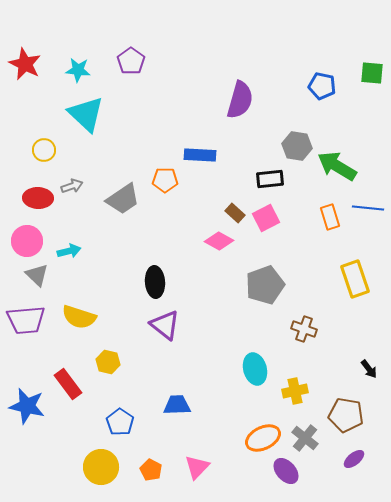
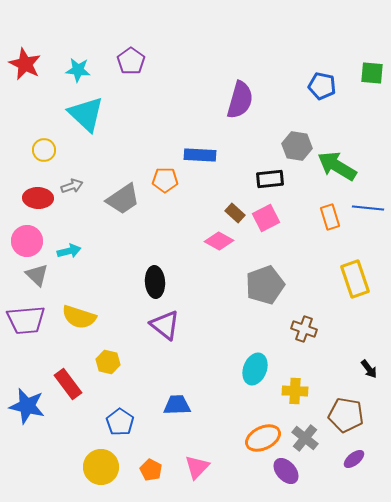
cyan ellipse at (255, 369): rotated 36 degrees clockwise
yellow cross at (295, 391): rotated 15 degrees clockwise
